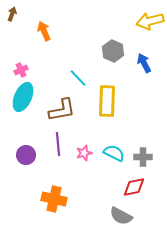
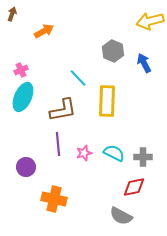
orange arrow: rotated 84 degrees clockwise
brown L-shape: moved 1 px right
purple circle: moved 12 px down
